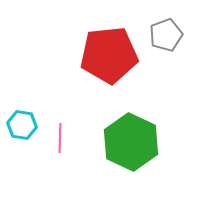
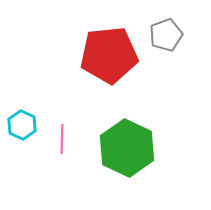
cyan hexagon: rotated 16 degrees clockwise
pink line: moved 2 px right, 1 px down
green hexagon: moved 4 px left, 6 px down
